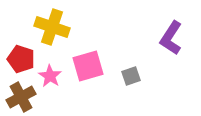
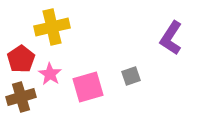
yellow cross: rotated 32 degrees counterclockwise
red pentagon: rotated 20 degrees clockwise
pink square: moved 21 px down
pink star: moved 2 px up
brown cross: rotated 12 degrees clockwise
